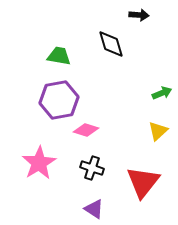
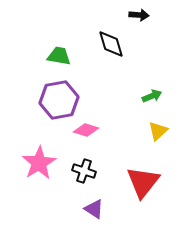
green arrow: moved 10 px left, 3 px down
black cross: moved 8 px left, 3 px down
